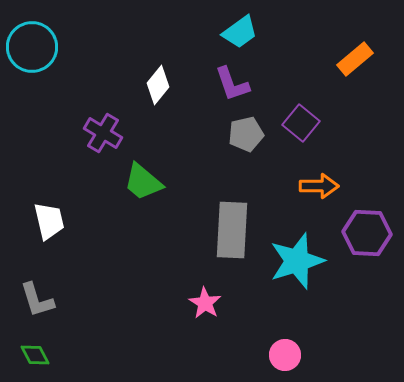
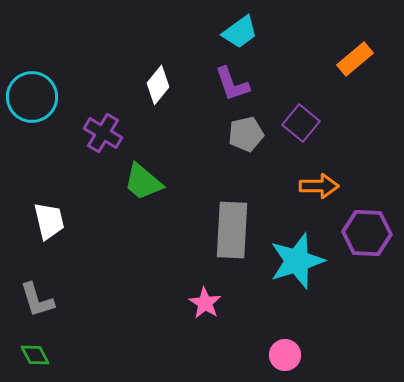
cyan circle: moved 50 px down
